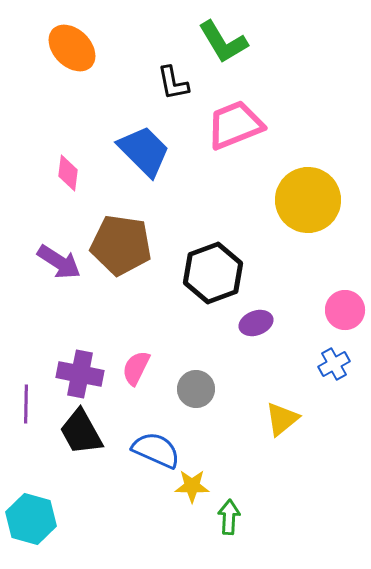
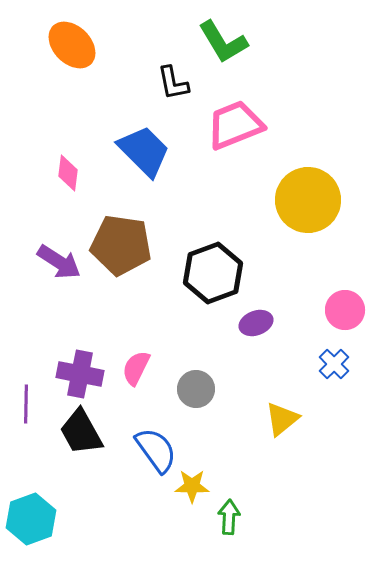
orange ellipse: moved 3 px up
blue cross: rotated 16 degrees counterclockwise
blue semicircle: rotated 30 degrees clockwise
cyan hexagon: rotated 24 degrees clockwise
